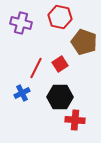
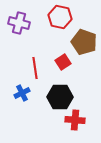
purple cross: moved 2 px left
red square: moved 3 px right, 2 px up
red line: moved 1 px left; rotated 35 degrees counterclockwise
